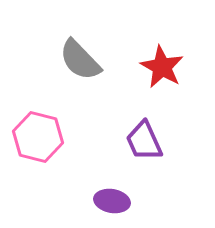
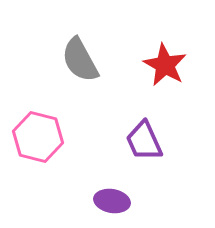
gray semicircle: rotated 15 degrees clockwise
red star: moved 3 px right, 2 px up
